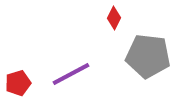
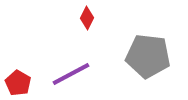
red diamond: moved 27 px left
red pentagon: rotated 25 degrees counterclockwise
